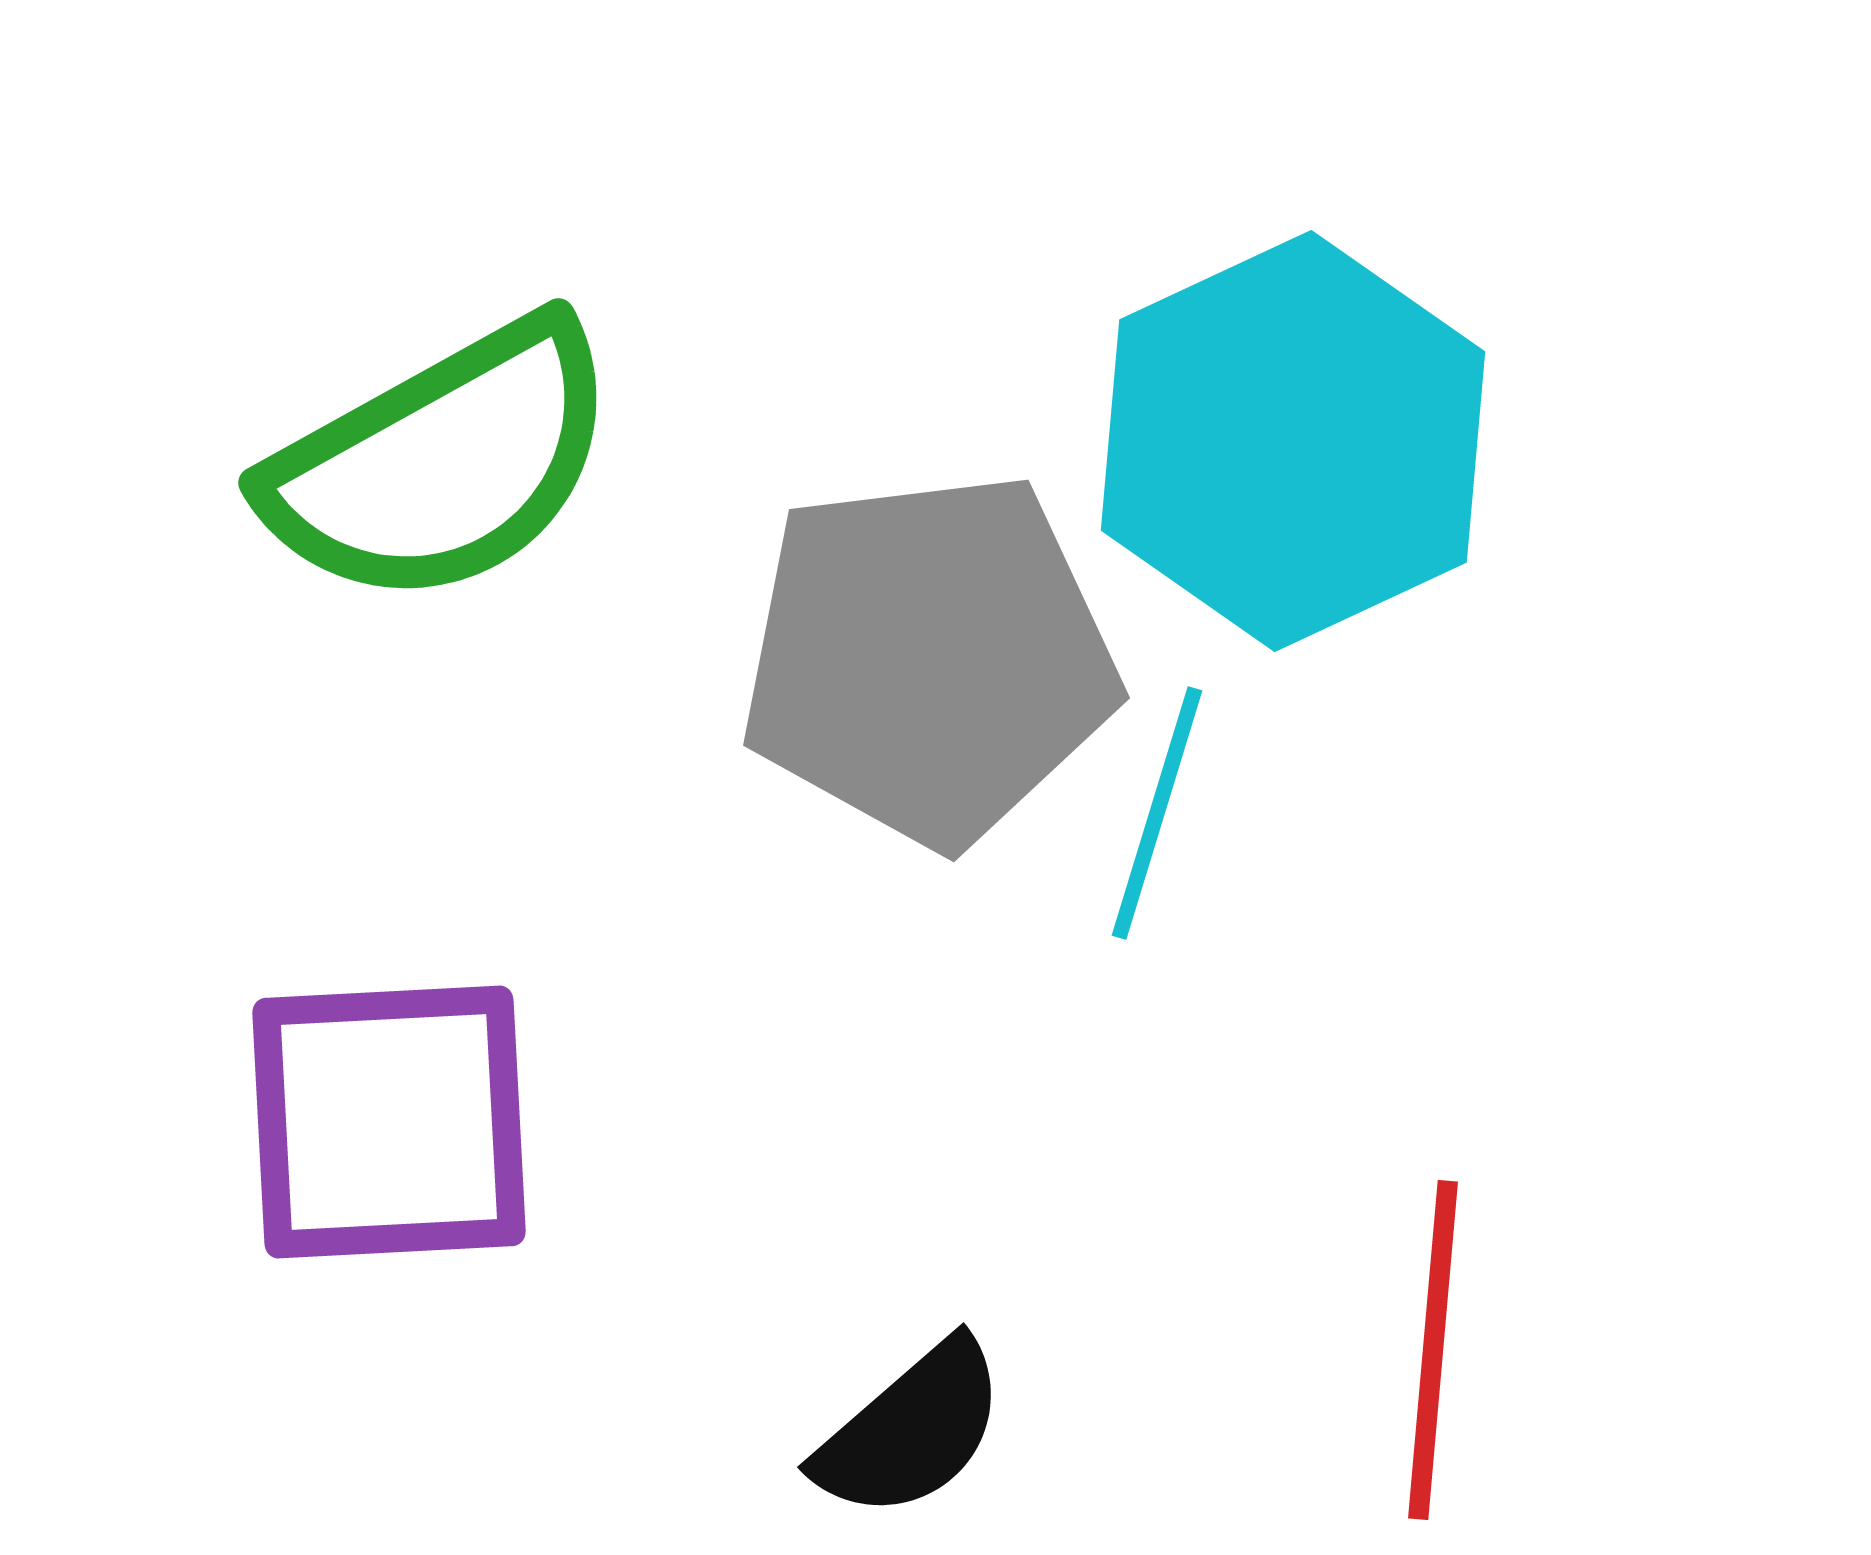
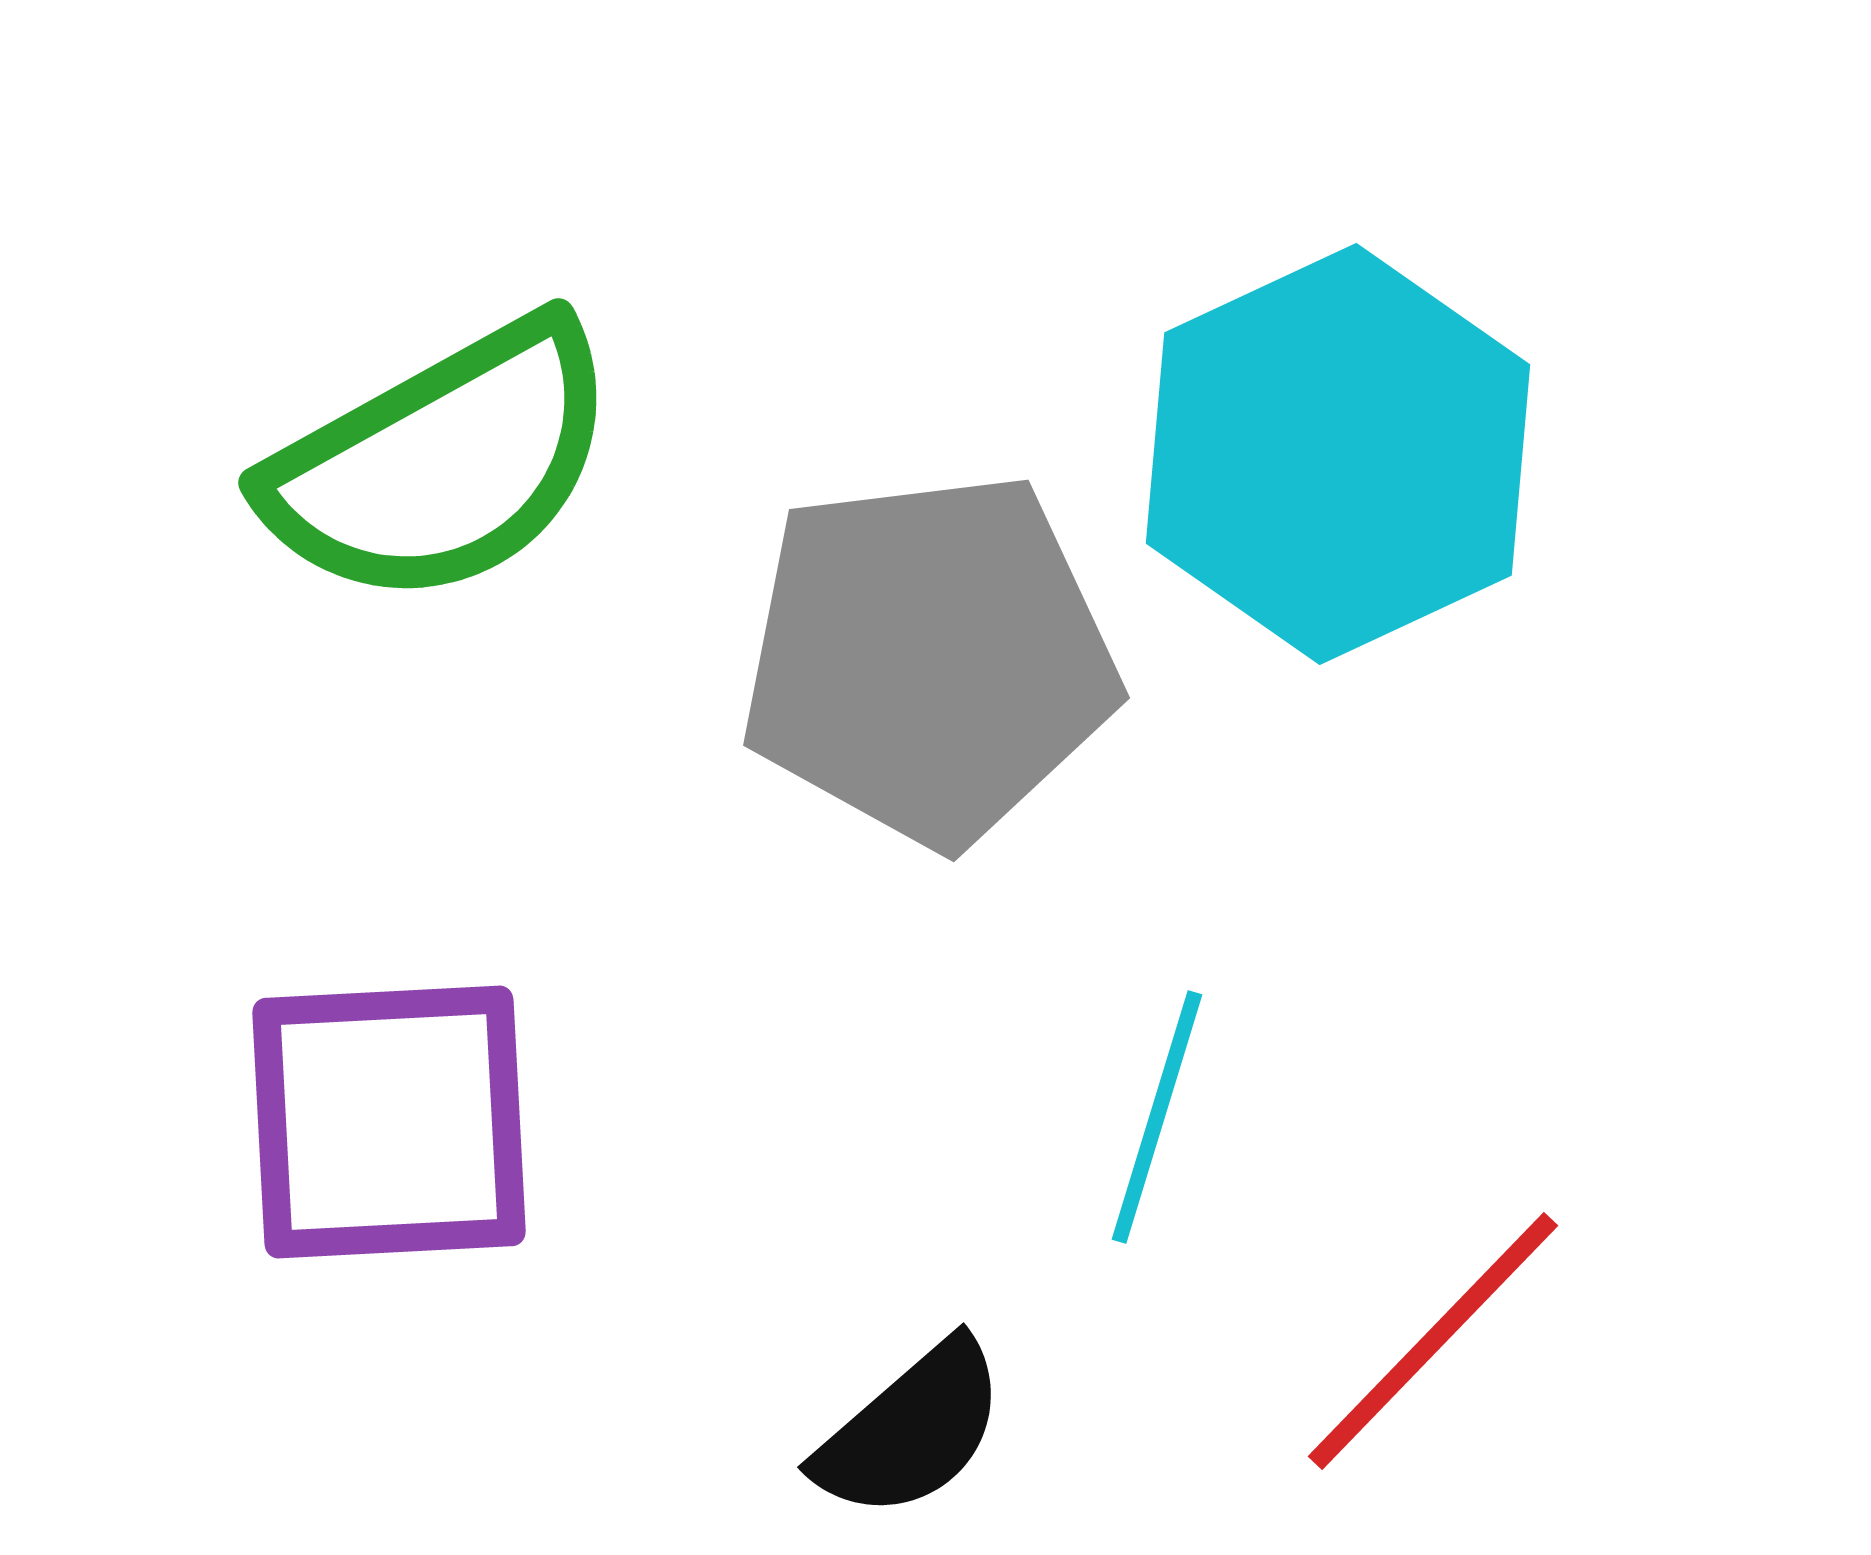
cyan hexagon: moved 45 px right, 13 px down
cyan line: moved 304 px down
red line: moved 9 px up; rotated 39 degrees clockwise
